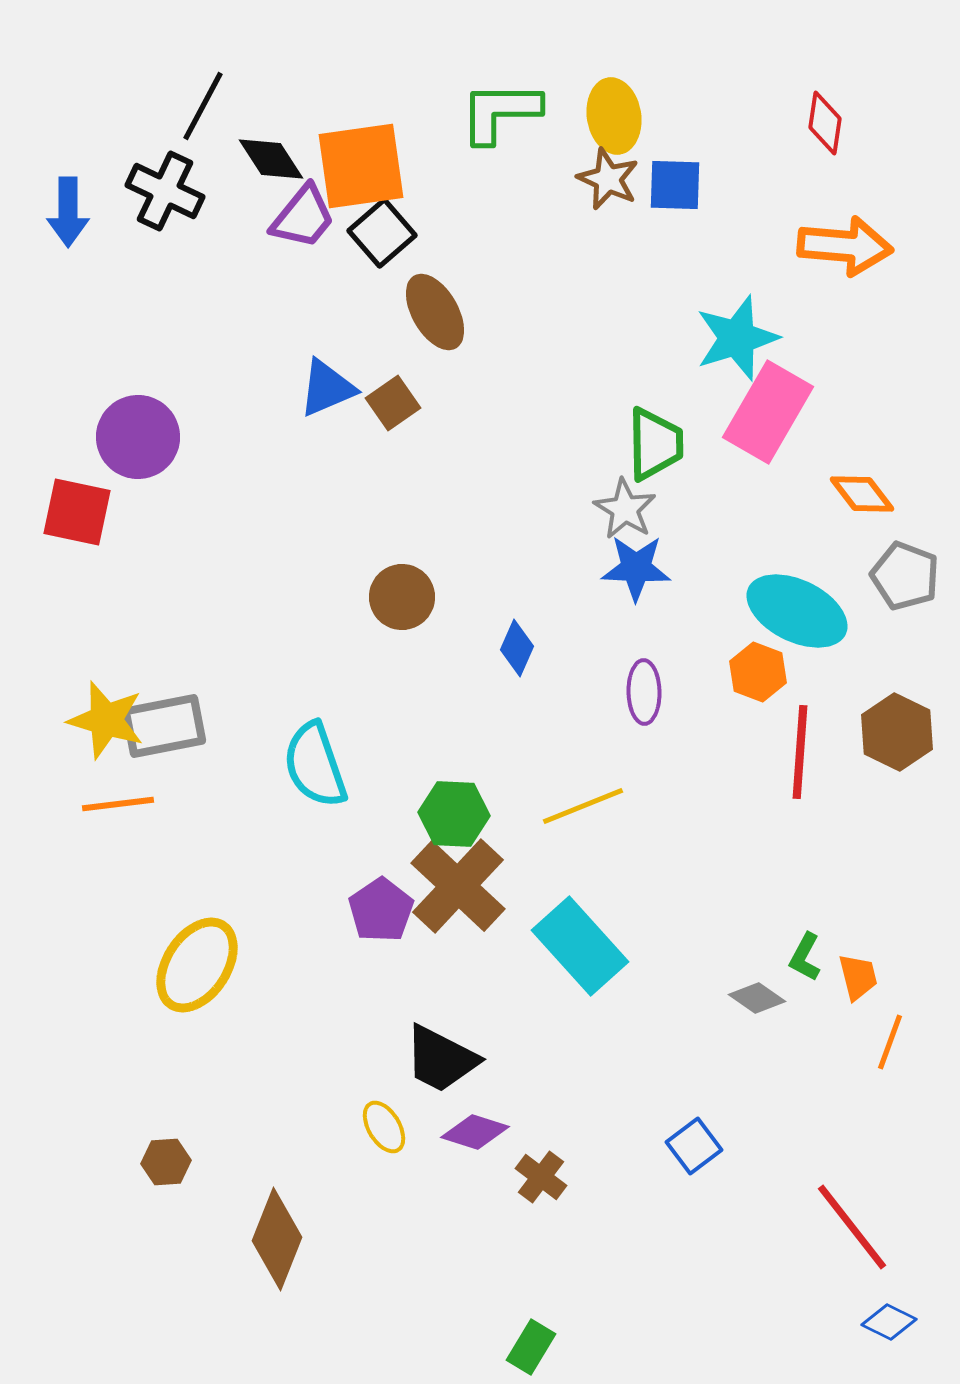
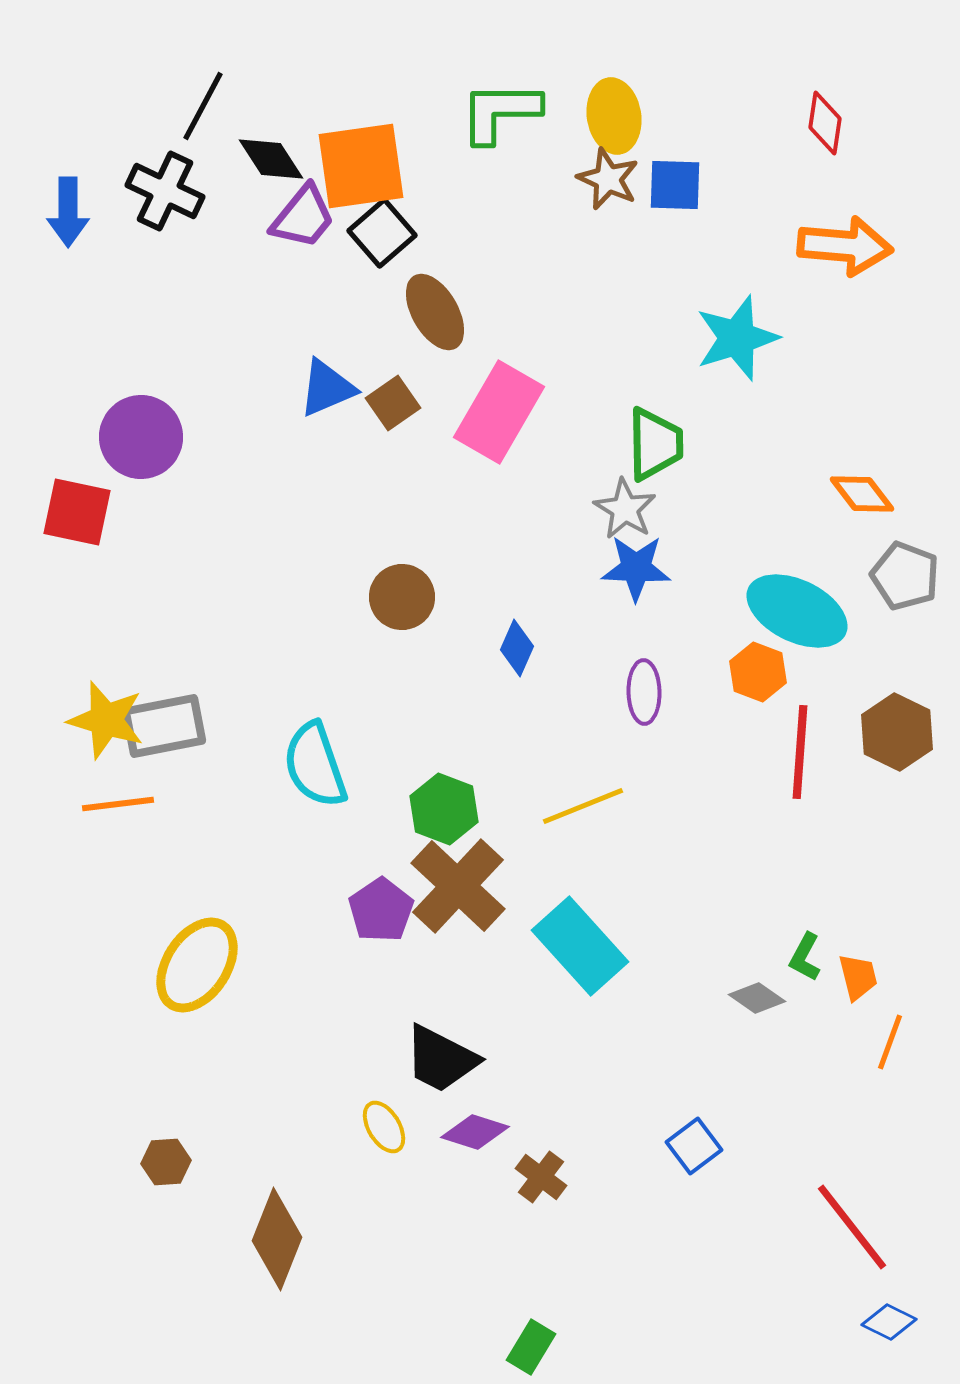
pink rectangle at (768, 412): moved 269 px left
purple circle at (138, 437): moved 3 px right
green hexagon at (454, 814): moved 10 px left, 5 px up; rotated 18 degrees clockwise
